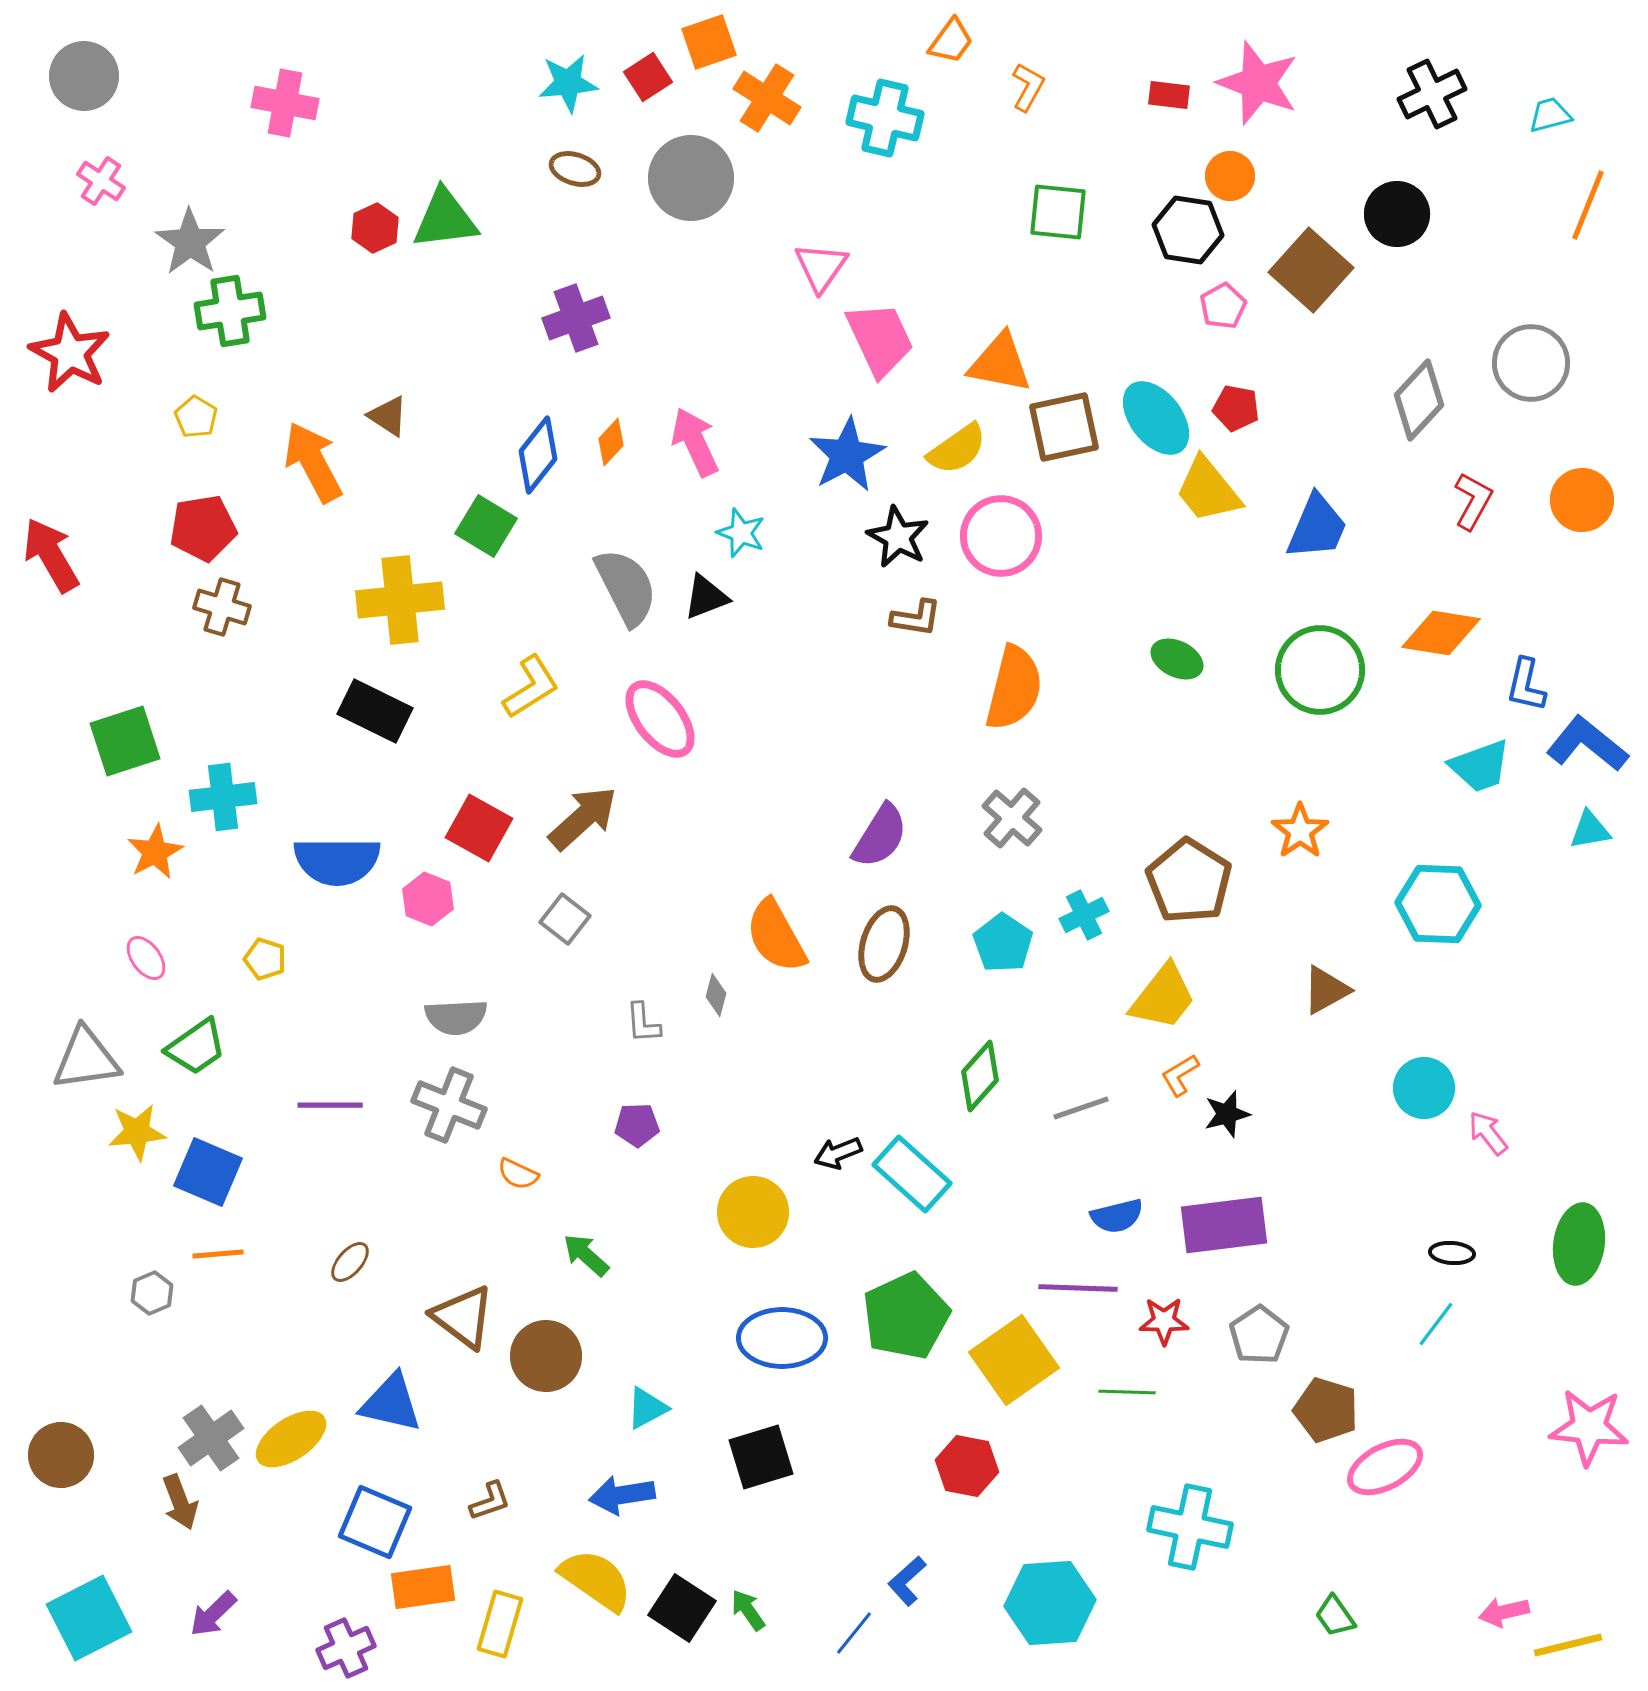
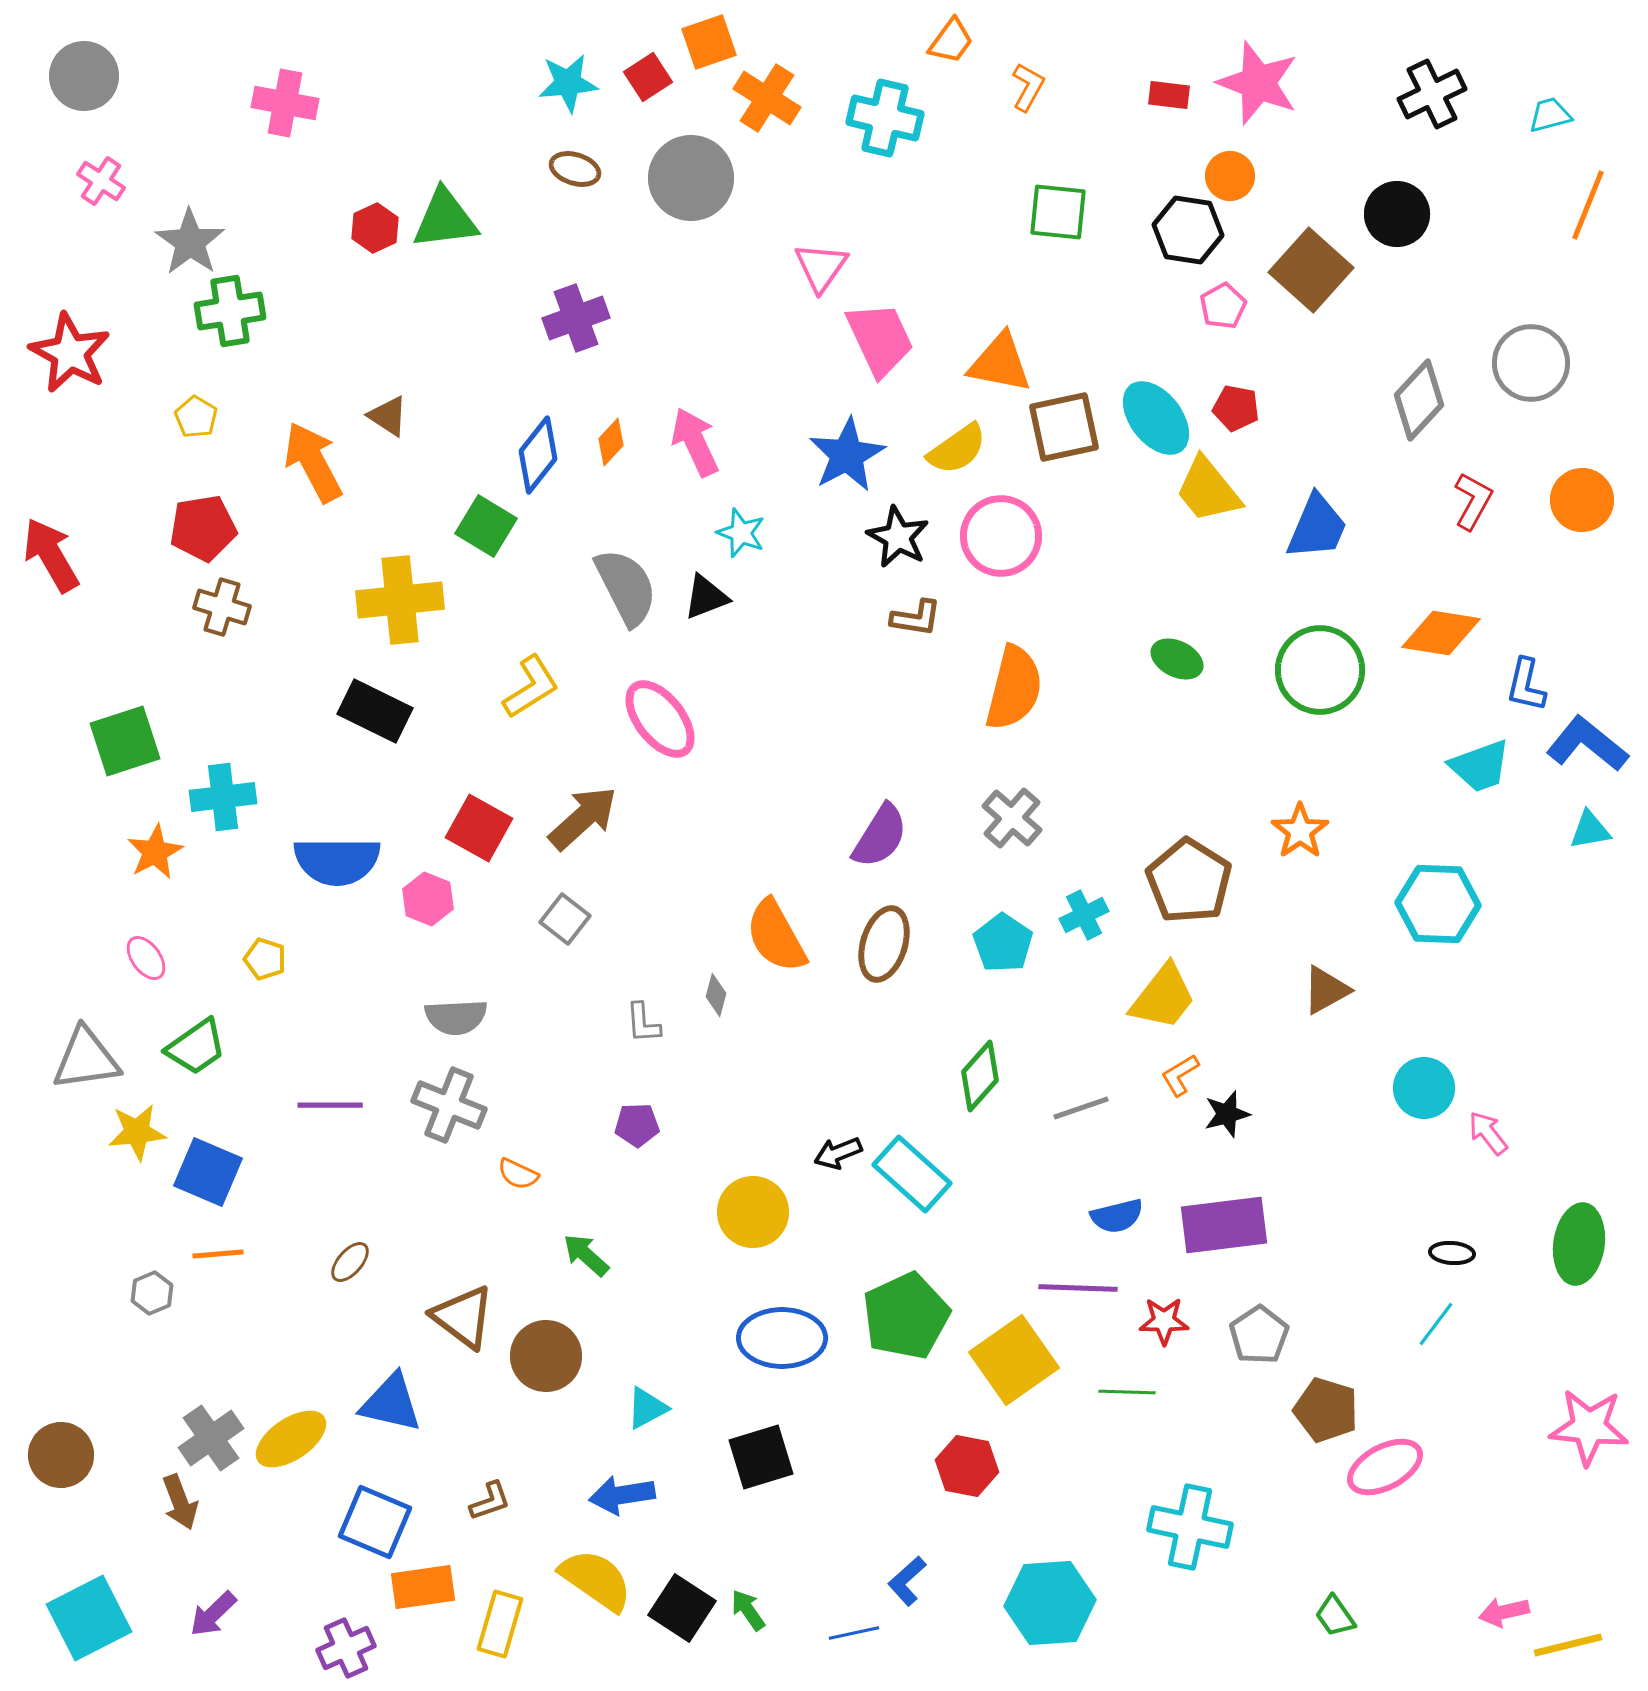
blue line at (854, 1633): rotated 39 degrees clockwise
